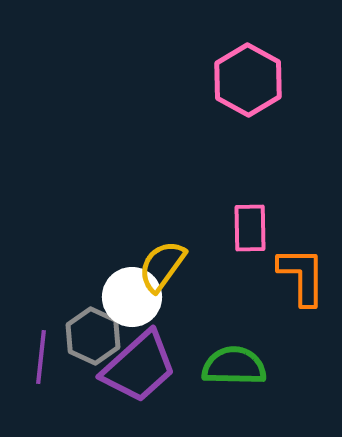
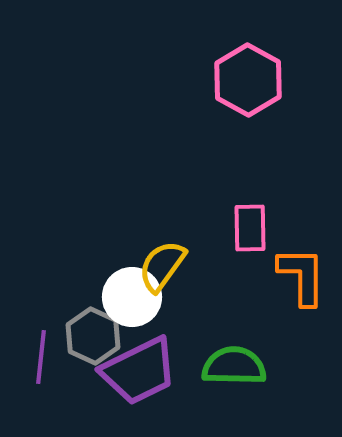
purple trapezoid: moved 4 px down; rotated 16 degrees clockwise
